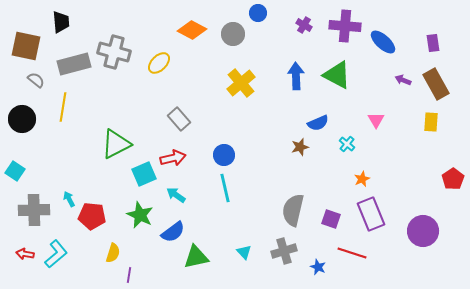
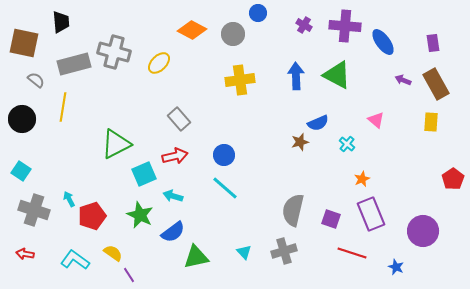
blue ellipse at (383, 42): rotated 12 degrees clockwise
brown square at (26, 46): moved 2 px left, 3 px up
yellow cross at (241, 83): moved 1 px left, 3 px up; rotated 32 degrees clockwise
pink triangle at (376, 120): rotated 18 degrees counterclockwise
brown star at (300, 147): moved 5 px up
red arrow at (173, 158): moved 2 px right, 2 px up
cyan square at (15, 171): moved 6 px right
cyan line at (225, 188): rotated 36 degrees counterclockwise
cyan arrow at (176, 195): moved 3 px left, 1 px down; rotated 18 degrees counterclockwise
gray cross at (34, 210): rotated 20 degrees clockwise
red pentagon at (92, 216): rotated 24 degrees counterclockwise
yellow semicircle at (113, 253): rotated 72 degrees counterclockwise
cyan L-shape at (56, 254): moved 19 px right, 6 px down; rotated 104 degrees counterclockwise
blue star at (318, 267): moved 78 px right
purple line at (129, 275): rotated 42 degrees counterclockwise
